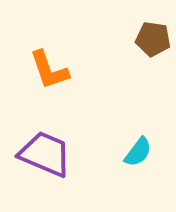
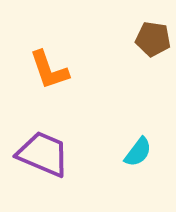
purple trapezoid: moved 2 px left
